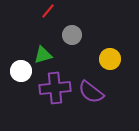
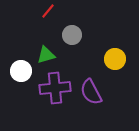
green triangle: moved 3 px right
yellow circle: moved 5 px right
purple semicircle: rotated 24 degrees clockwise
